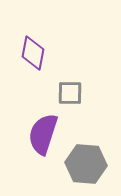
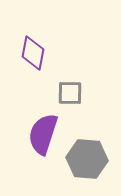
gray hexagon: moved 1 px right, 5 px up
